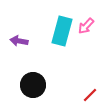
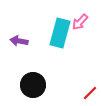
pink arrow: moved 6 px left, 4 px up
cyan rectangle: moved 2 px left, 2 px down
red line: moved 2 px up
